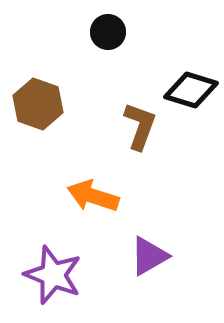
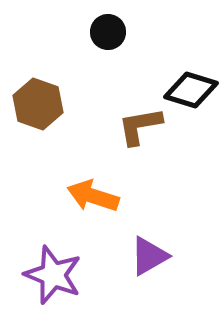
brown L-shape: rotated 120 degrees counterclockwise
